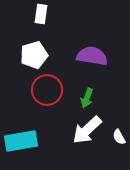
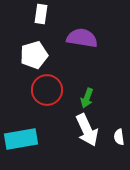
purple semicircle: moved 10 px left, 18 px up
white arrow: rotated 72 degrees counterclockwise
white semicircle: rotated 21 degrees clockwise
cyan rectangle: moved 2 px up
